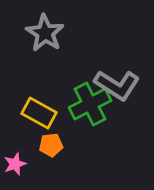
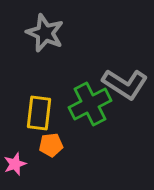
gray star: rotated 9 degrees counterclockwise
gray L-shape: moved 8 px right, 1 px up
yellow rectangle: rotated 68 degrees clockwise
